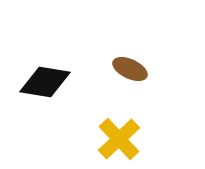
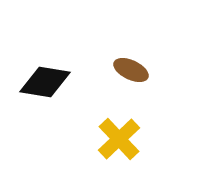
brown ellipse: moved 1 px right, 1 px down
